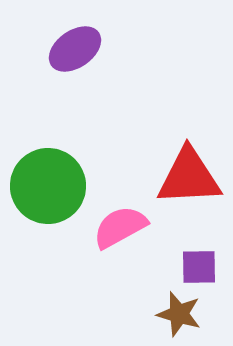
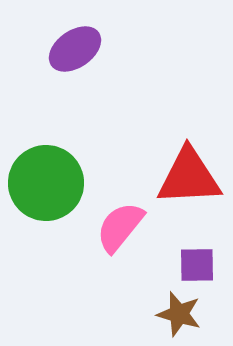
green circle: moved 2 px left, 3 px up
pink semicircle: rotated 22 degrees counterclockwise
purple square: moved 2 px left, 2 px up
